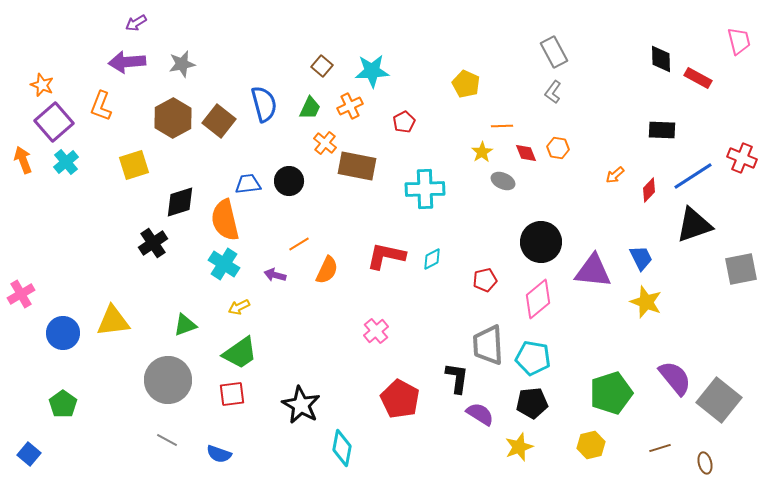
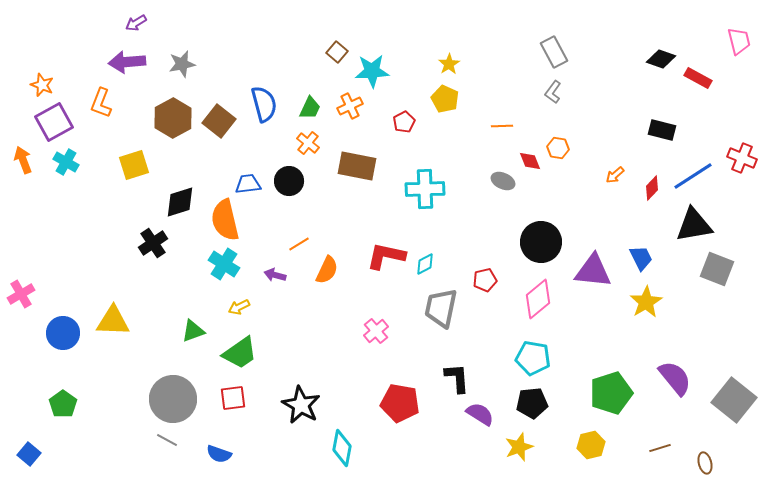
black diamond at (661, 59): rotated 68 degrees counterclockwise
brown square at (322, 66): moved 15 px right, 14 px up
yellow pentagon at (466, 84): moved 21 px left, 15 px down
orange L-shape at (101, 106): moved 3 px up
purple square at (54, 122): rotated 12 degrees clockwise
black rectangle at (662, 130): rotated 12 degrees clockwise
orange cross at (325, 143): moved 17 px left
yellow star at (482, 152): moved 33 px left, 88 px up
red diamond at (526, 153): moved 4 px right, 8 px down
cyan cross at (66, 162): rotated 20 degrees counterclockwise
red diamond at (649, 190): moved 3 px right, 2 px up
black triangle at (694, 225): rotated 9 degrees clockwise
cyan diamond at (432, 259): moved 7 px left, 5 px down
gray square at (741, 269): moved 24 px left; rotated 32 degrees clockwise
yellow star at (646, 302): rotated 20 degrees clockwise
yellow triangle at (113, 321): rotated 9 degrees clockwise
green triangle at (185, 325): moved 8 px right, 6 px down
gray trapezoid at (488, 345): moved 47 px left, 37 px up; rotated 15 degrees clockwise
black L-shape at (457, 378): rotated 12 degrees counterclockwise
gray circle at (168, 380): moved 5 px right, 19 px down
red square at (232, 394): moved 1 px right, 4 px down
red pentagon at (400, 399): moved 4 px down; rotated 18 degrees counterclockwise
gray square at (719, 400): moved 15 px right
